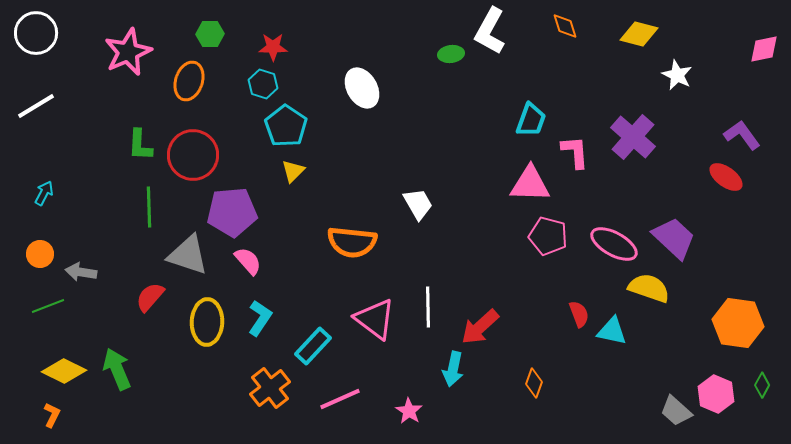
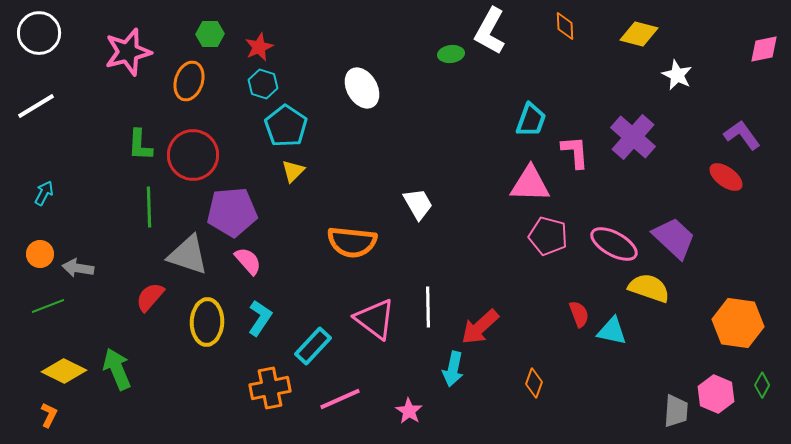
orange diamond at (565, 26): rotated 16 degrees clockwise
white circle at (36, 33): moved 3 px right
red star at (273, 47): moved 14 px left; rotated 24 degrees counterclockwise
pink star at (128, 52): rotated 9 degrees clockwise
gray arrow at (81, 272): moved 3 px left, 4 px up
orange cross at (270, 388): rotated 27 degrees clockwise
gray trapezoid at (676, 411): rotated 128 degrees counterclockwise
orange L-shape at (52, 415): moved 3 px left
